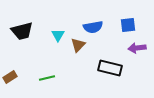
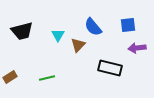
blue semicircle: rotated 60 degrees clockwise
